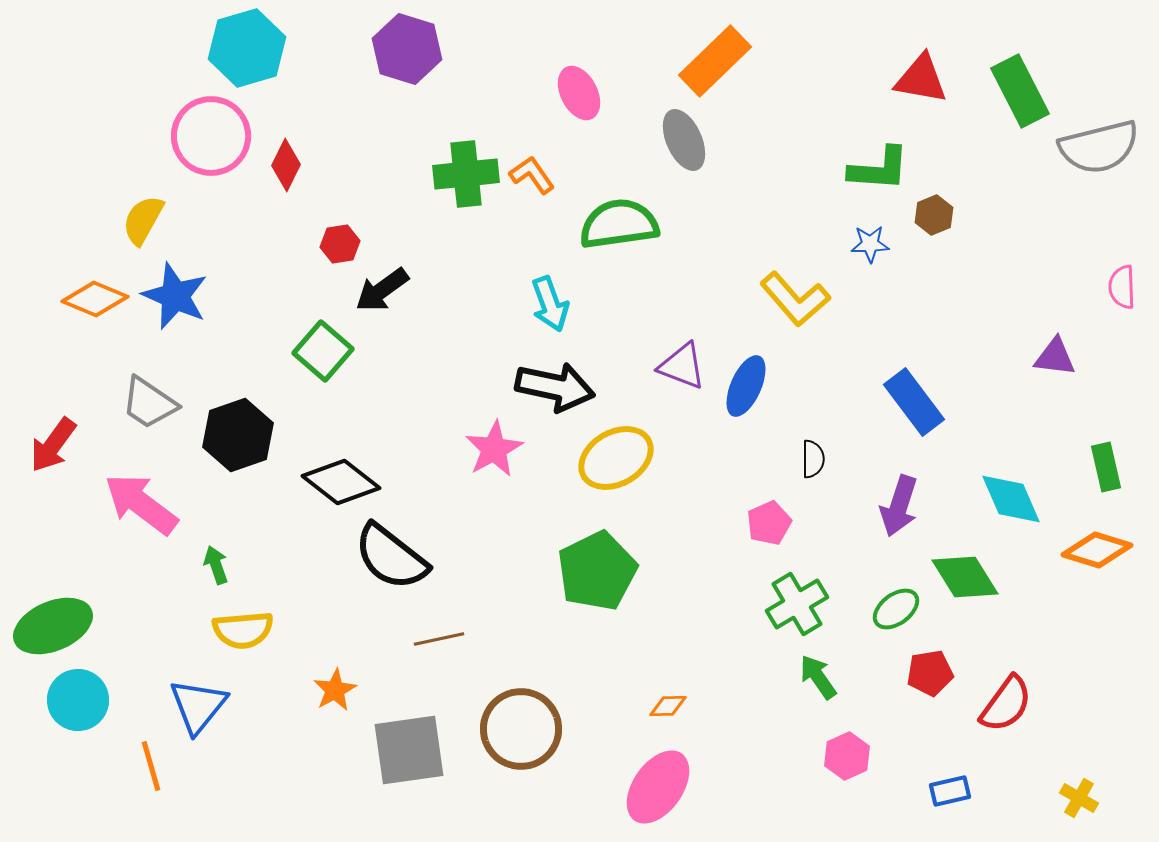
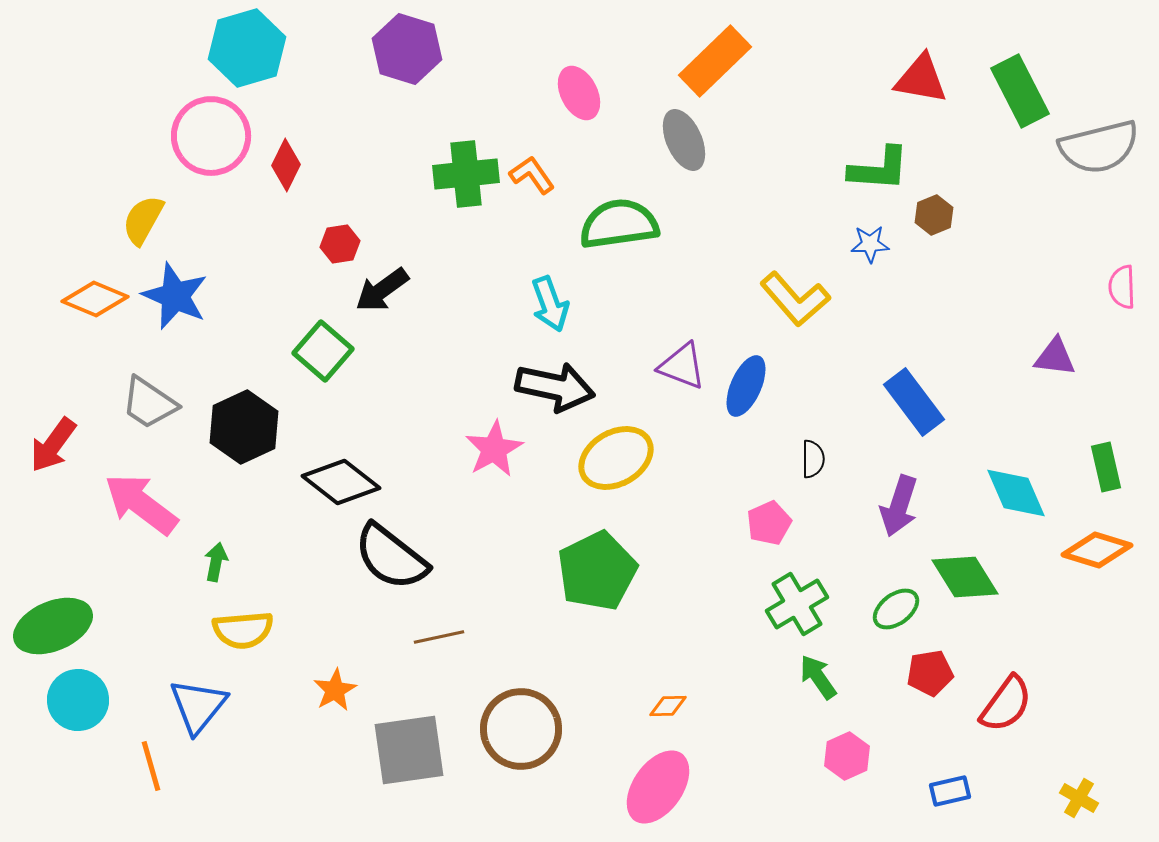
black hexagon at (238, 435): moved 6 px right, 8 px up; rotated 6 degrees counterclockwise
cyan diamond at (1011, 499): moved 5 px right, 6 px up
green arrow at (216, 565): moved 3 px up; rotated 30 degrees clockwise
brown line at (439, 639): moved 2 px up
